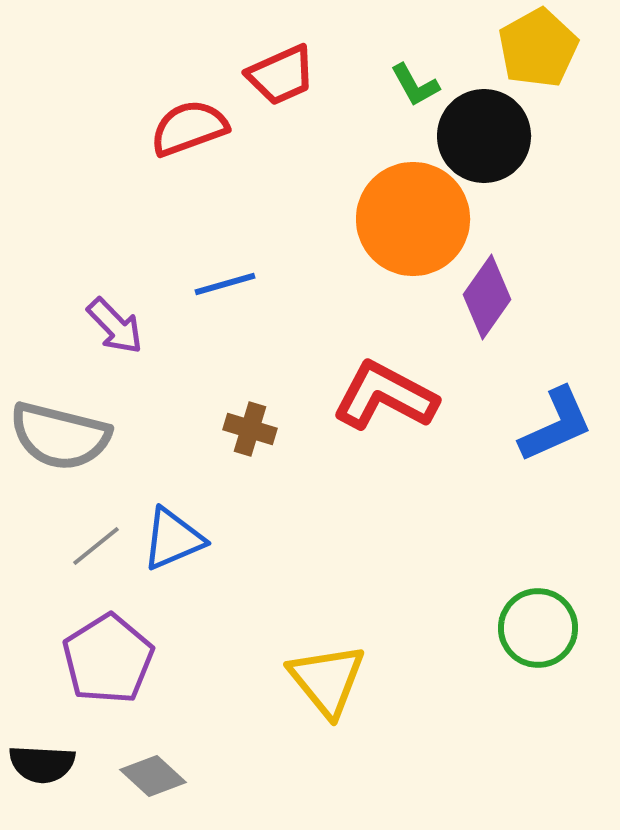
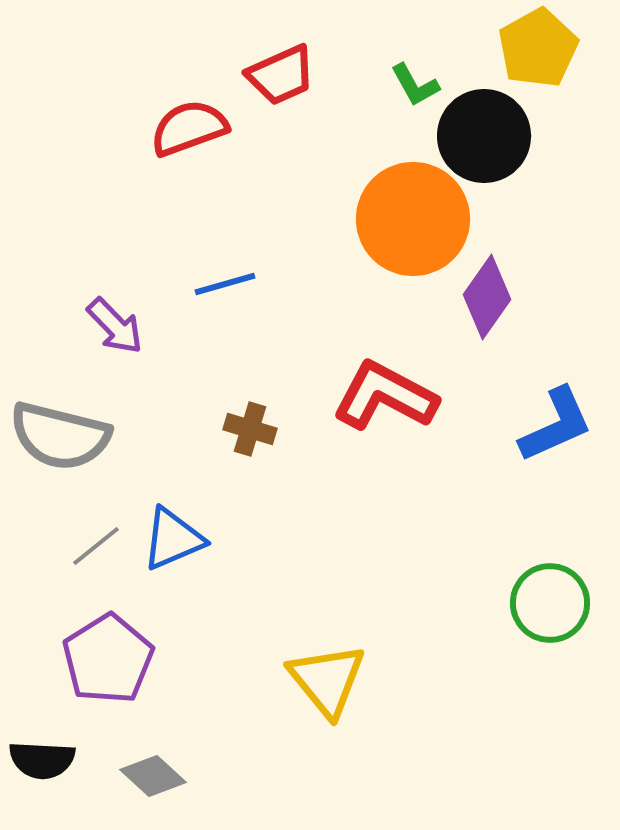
green circle: moved 12 px right, 25 px up
black semicircle: moved 4 px up
